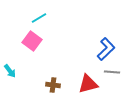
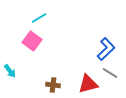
gray line: moved 2 px left, 1 px down; rotated 28 degrees clockwise
